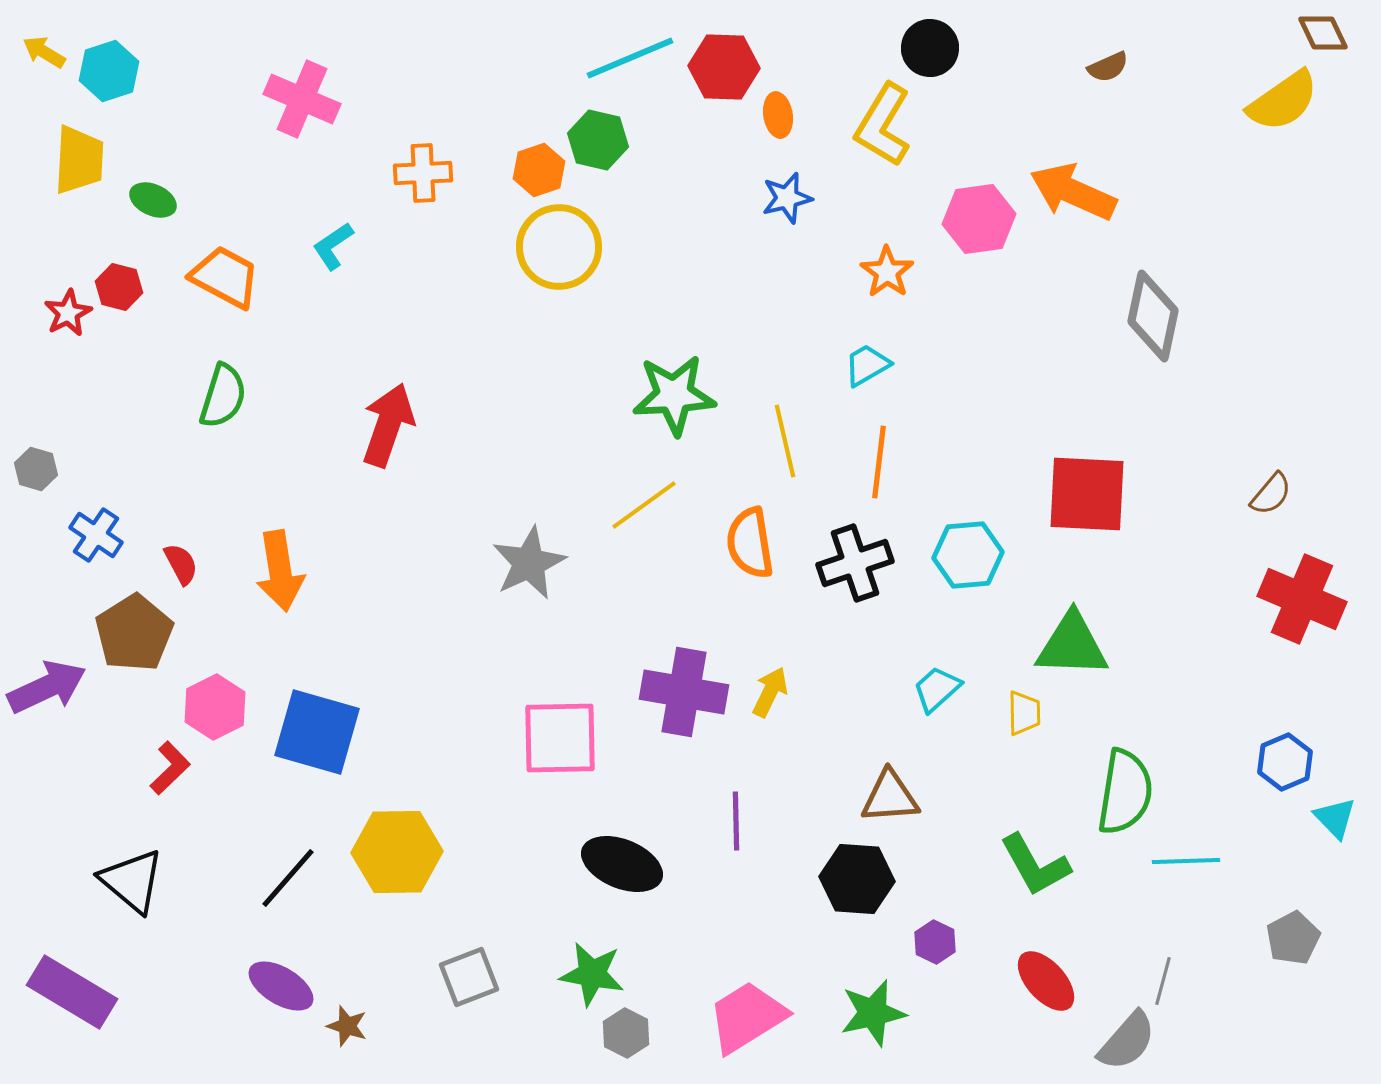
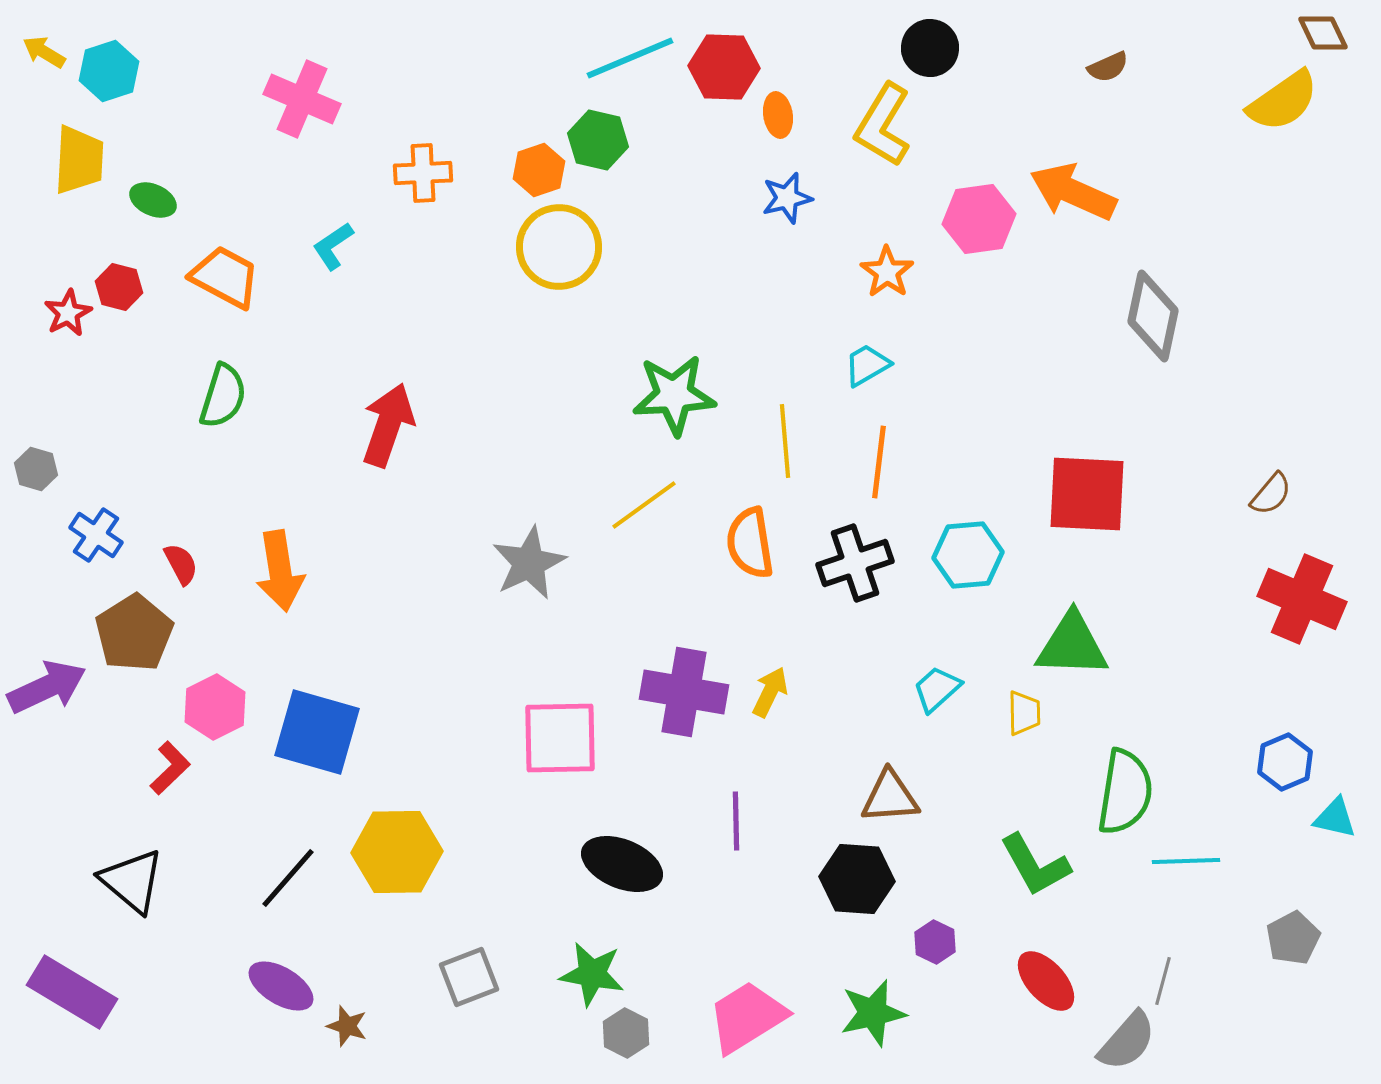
yellow line at (785, 441): rotated 8 degrees clockwise
cyan triangle at (1335, 818): rotated 33 degrees counterclockwise
